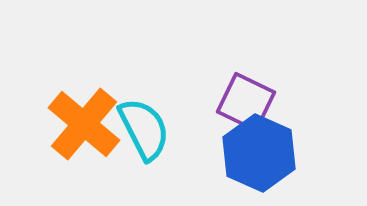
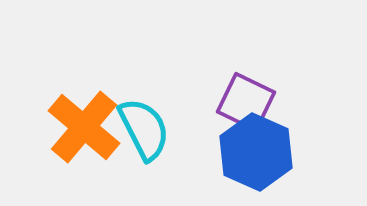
orange cross: moved 3 px down
blue hexagon: moved 3 px left, 1 px up
